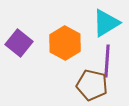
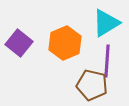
orange hexagon: rotated 8 degrees clockwise
